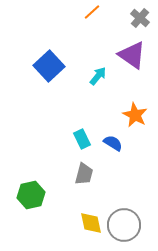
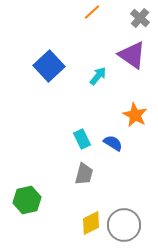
green hexagon: moved 4 px left, 5 px down
yellow diamond: rotated 75 degrees clockwise
